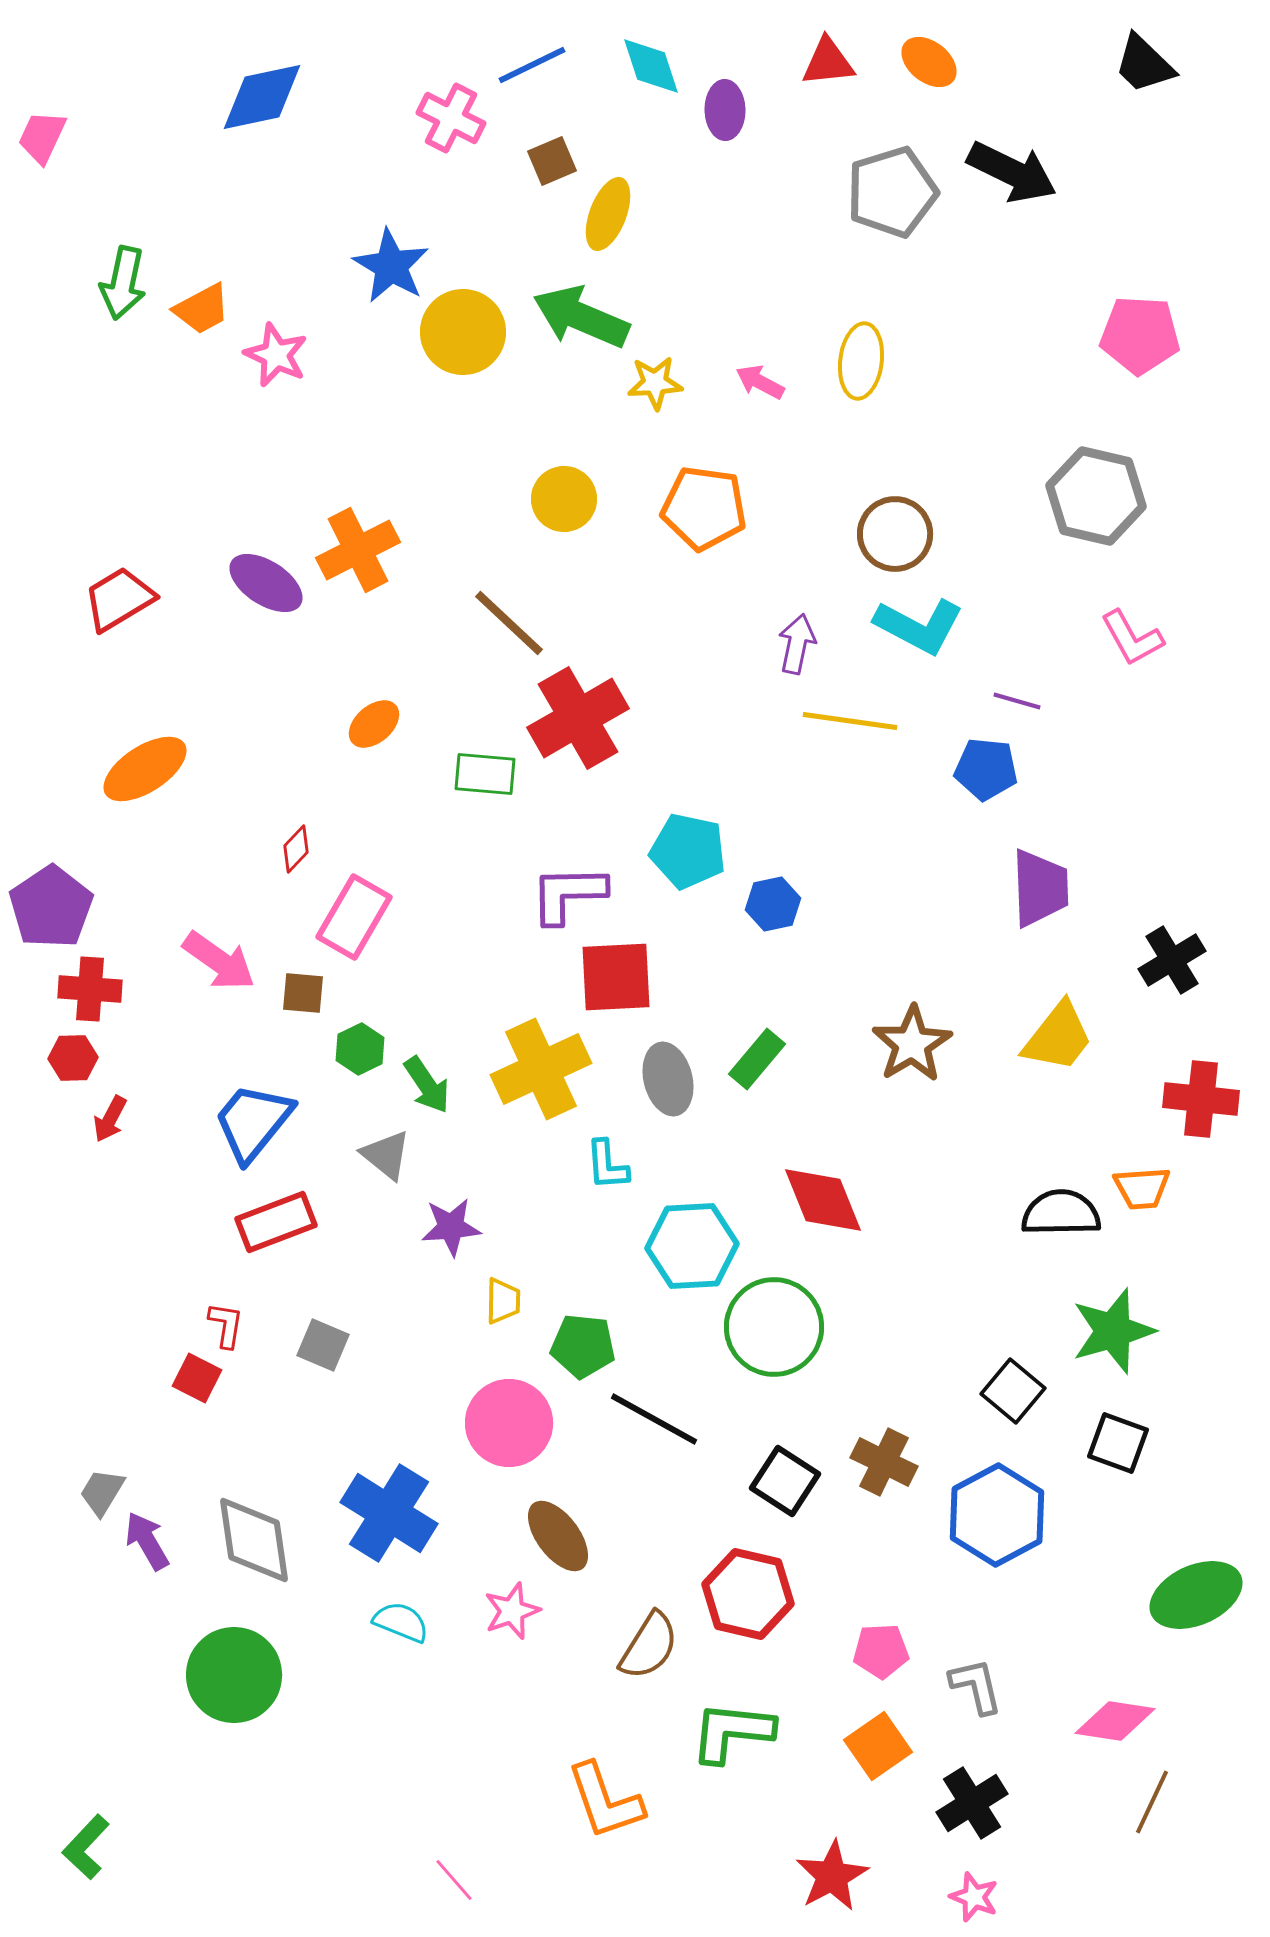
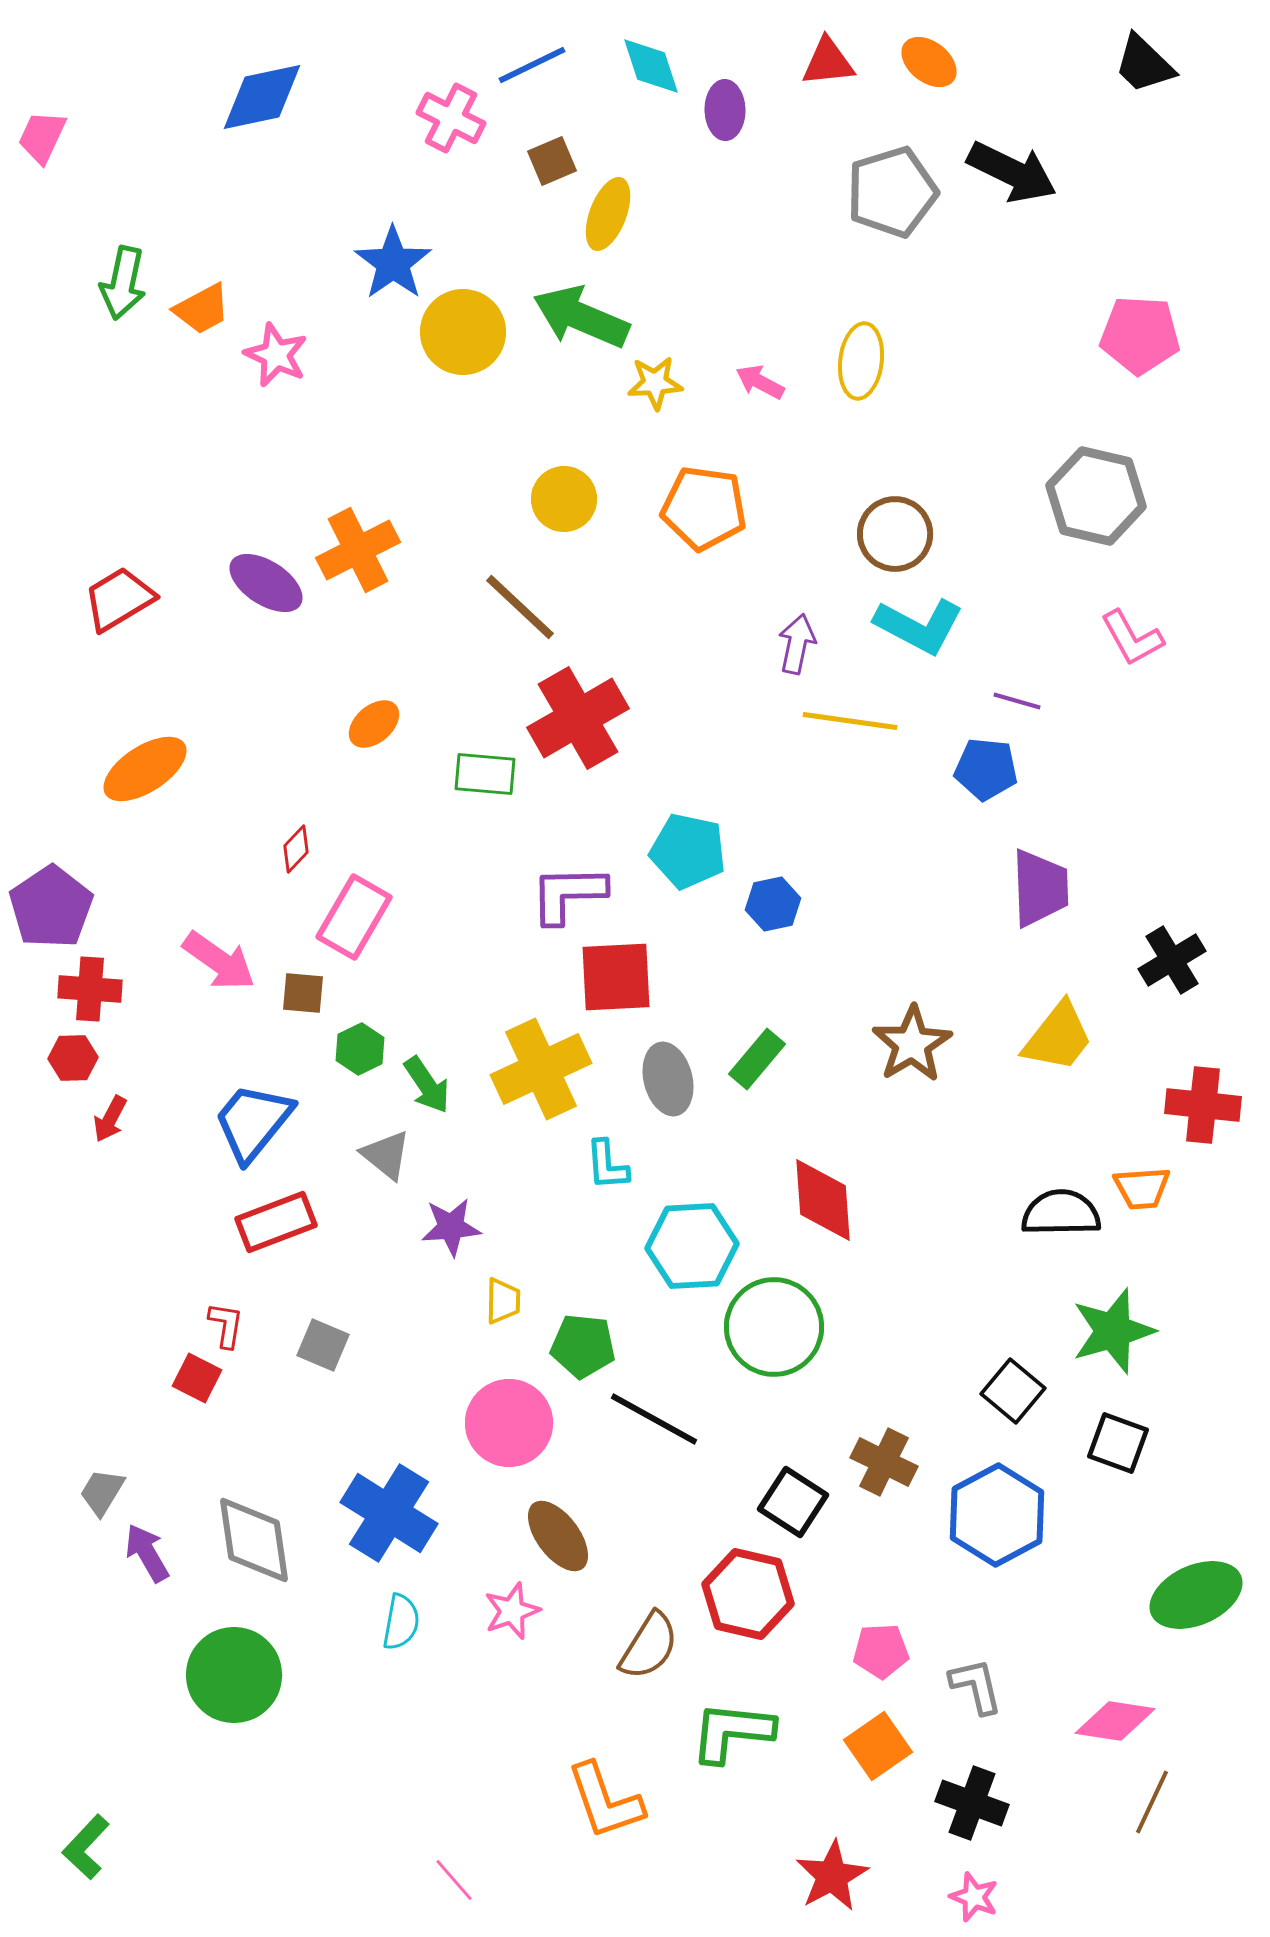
blue star at (391, 266): moved 2 px right, 3 px up; rotated 6 degrees clockwise
brown line at (509, 623): moved 11 px right, 16 px up
red cross at (1201, 1099): moved 2 px right, 6 px down
red diamond at (823, 1200): rotated 18 degrees clockwise
black square at (785, 1481): moved 8 px right, 21 px down
purple arrow at (147, 1541): moved 12 px down
cyan semicircle at (401, 1622): rotated 78 degrees clockwise
black cross at (972, 1803): rotated 38 degrees counterclockwise
